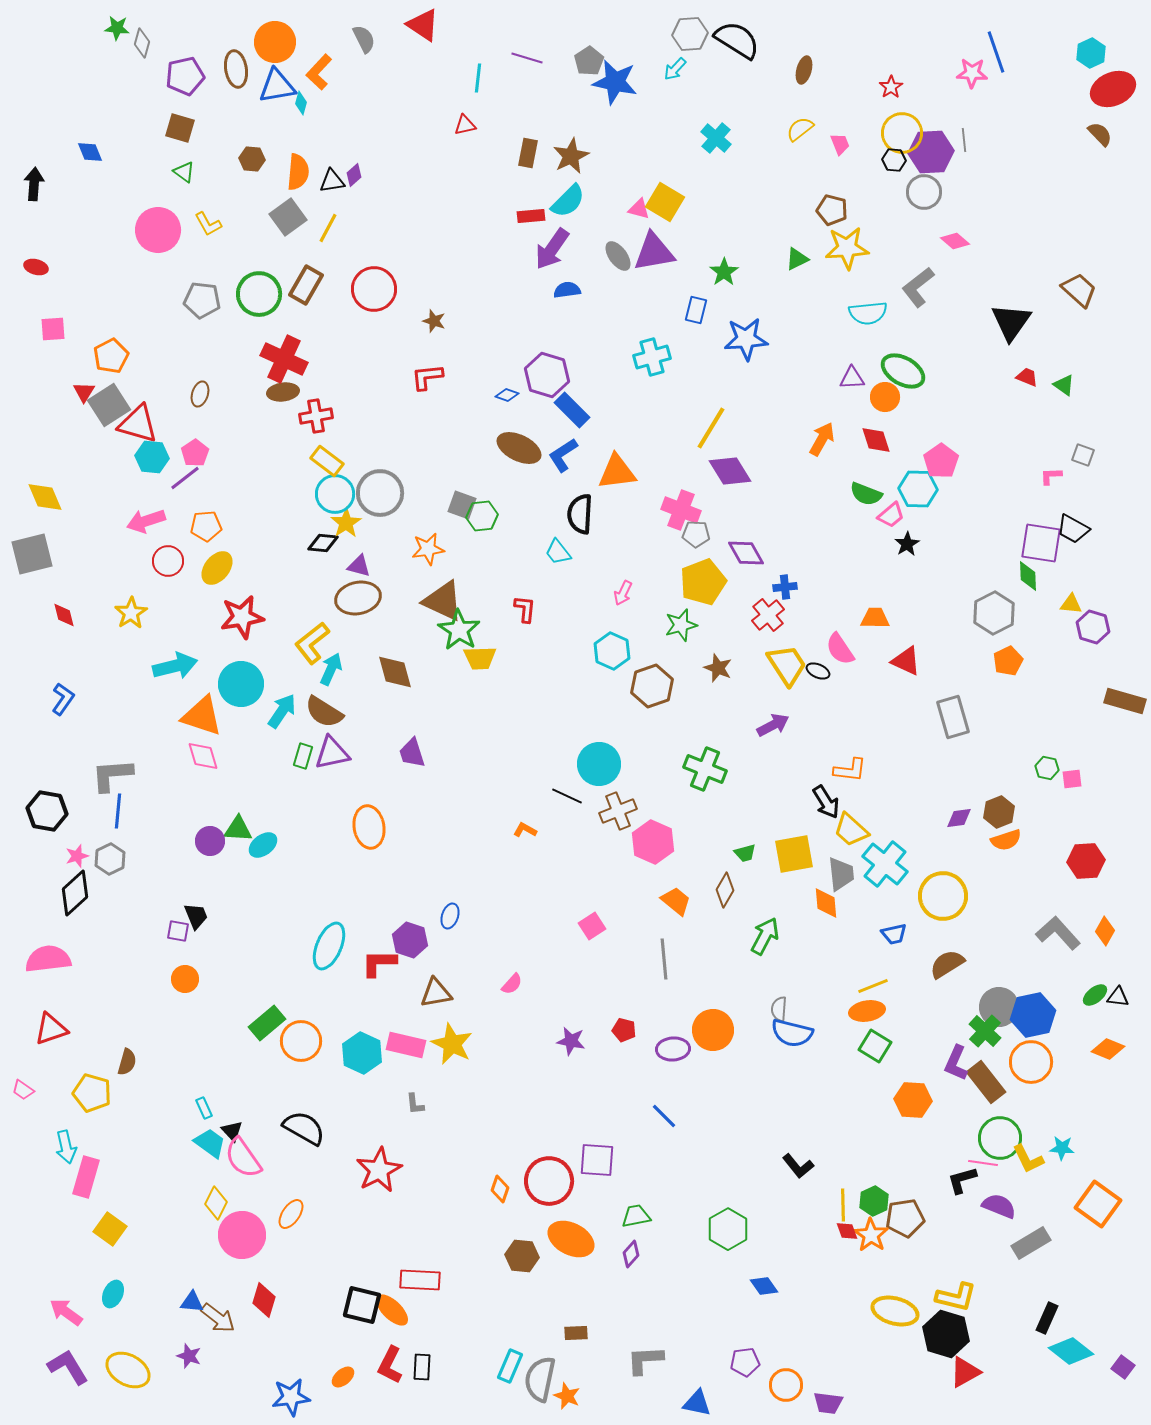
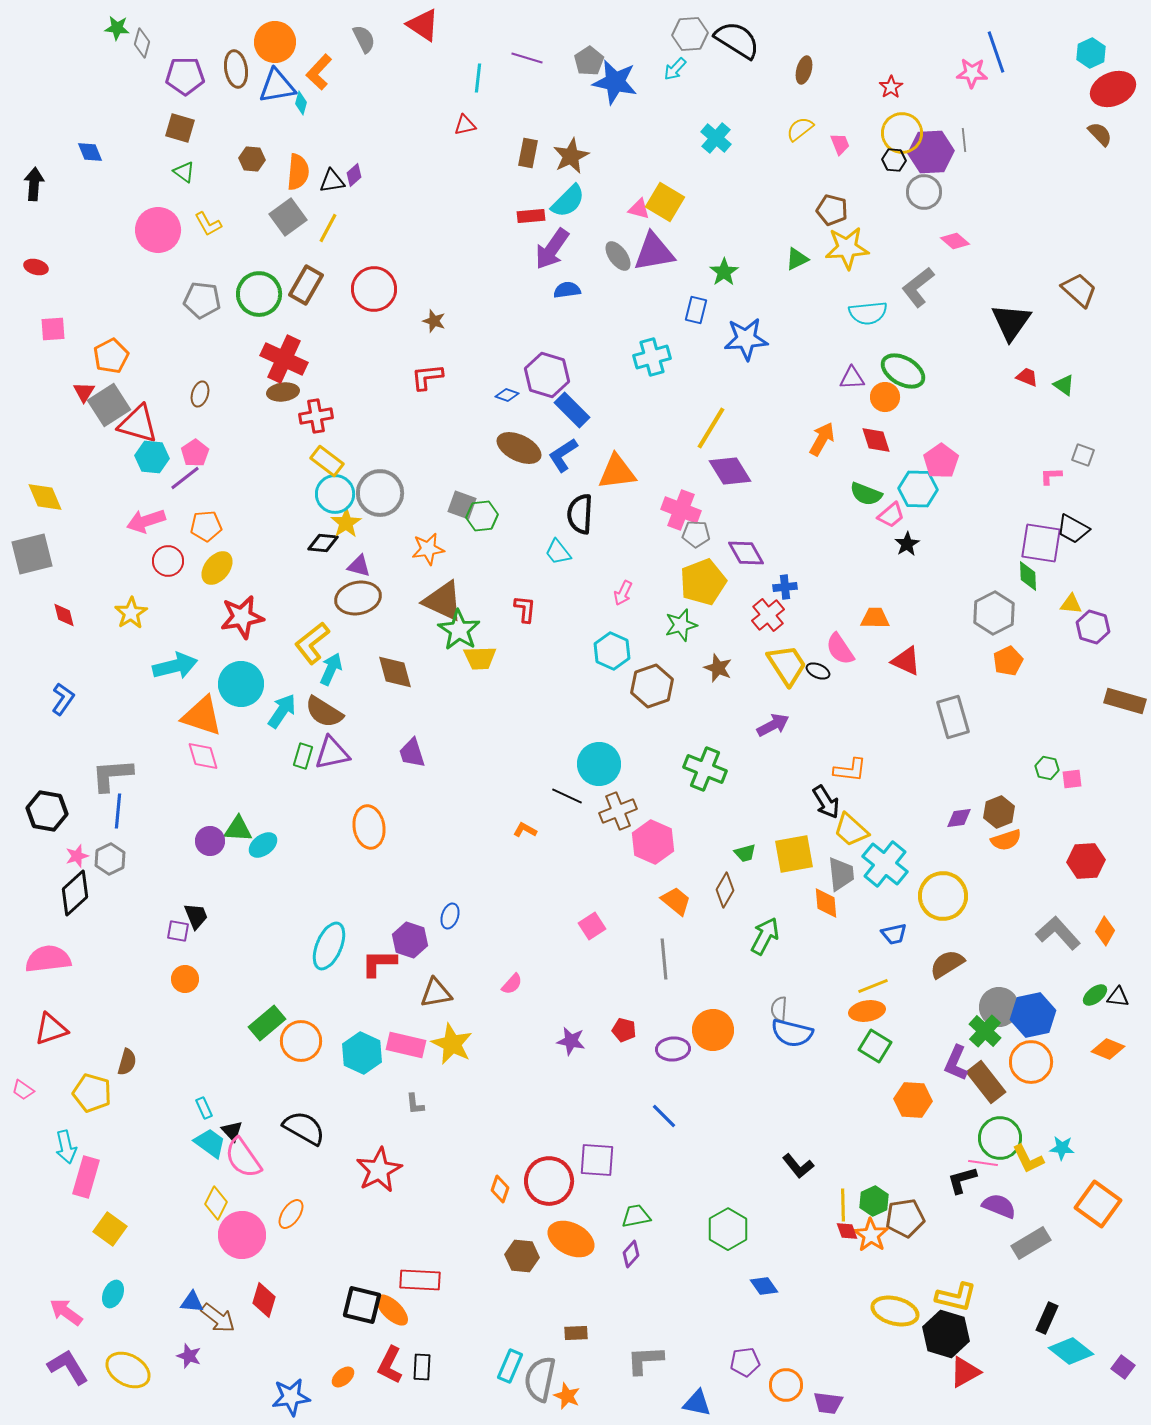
purple pentagon at (185, 76): rotated 12 degrees clockwise
